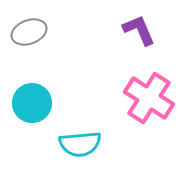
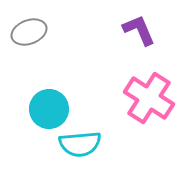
cyan circle: moved 17 px right, 6 px down
